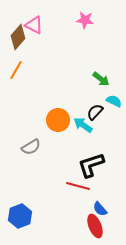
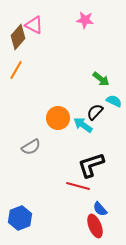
orange circle: moved 2 px up
blue hexagon: moved 2 px down
